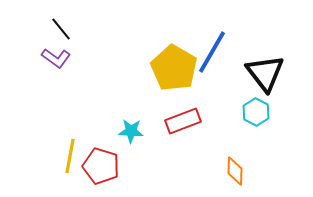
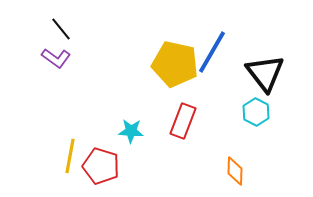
yellow pentagon: moved 1 px right, 4 px up; rotated 18 degrees counterclockwise
red rectangle: rotated 48 degrees counterclockwise
